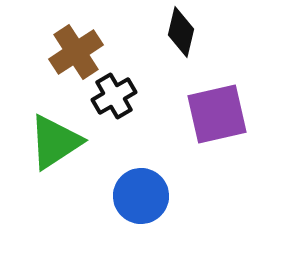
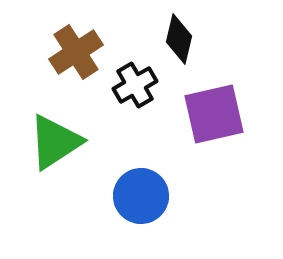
black diamond: moved 2 px left, 7 px down
black cross: moved 21 px right, 11 px up
purple square: moved 3 px left
